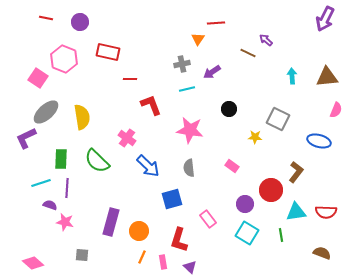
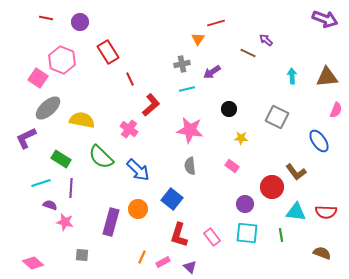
purple arrow at (325, 19): rotated 95 degrees counterclockwise
red line at (216, 23): rotated 12 degrees counterclockwise
red rectangle at (108, 52): rotated 45 degrees clockwise
pink hexagon at (64, 59): moved 2 px left, 1 px down
red line at (130, 79): rotated 64 degrees clockwise
red L-shape at (151, 105): rotated 70 degrees clockwise
gray ellipse at (46, 112): moved 2 px right, 4 px up
yellow semicircle at (82, 117): moved 3 px down; rotated 70 degrees counterclockwise
gray square at (278, 119): moved 1 px left, 2 px up
yellow star at (255, 137): moved 14 px left, 1 px down
pink cross at (127, 138): moved 2 px right, 9 px up
blue ellipse at (319, 141): rotated 40 degrees clockwise
green rectangle at (61, 159): rotated 60 degrees counterclockwise
green semicircle at (97, 161): moved 4 px right, 4 px up
blue arrow at (148, 166): moved 10 px left, 4 px down
gray semicircle at (189, 168): moved 1 px right, 2 px up
brown L-shape at (296, 172): rotated 105 degrees clockwise
purple line at (67, 188): moved 4 px right
red circle at (271, 190): moved 1 px right, 3 px up
blue square at (172, 199): rotated 35 degrees counterclockwise
cyan triangle at (296, 212): rotated 15 degrees clockwise
pink rectangle at (208, 219): moved 4 px right, 18 px down
orange circle at (139, 231): moved 1 px left, 22 px up
cyan square at (247, 233): rotated 25 degrees counterclockwise
red L-shape at (179, 240): moved 5 px up
pink rectangle at (163, 262): rotated 72 degrees clockwise
